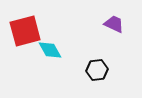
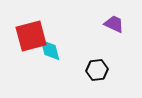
red square: moved 6 px right, 5 px down
cyan diamond: rotated 15 degrees clockwise
